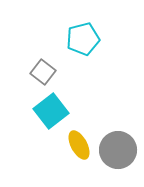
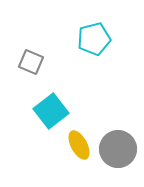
cyan pentagon: moved 11 px right
gray square: moved 12 px left, 10 px up; rotated 15 degrees counterclockwise
gray circle: moved 1 px up
